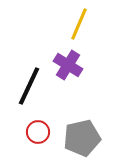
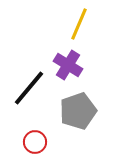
black line: moved 2 px down; rotated 15 degrees clockwise
red circle: moved 3 px left, 10 px down
gray pentagon: moved 4 px left, 27 px up; rotated 6 degrees counterclockwise
